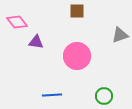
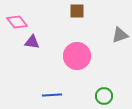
purple triangle: moved 4 px left
